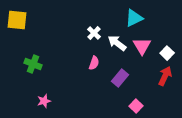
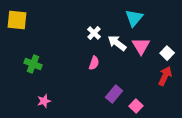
cyan triangle: rotated 24 degrees counterclockwise
pink triangle: moved 1 px left
purple rectangle: moved 6 px left, 16 px down
